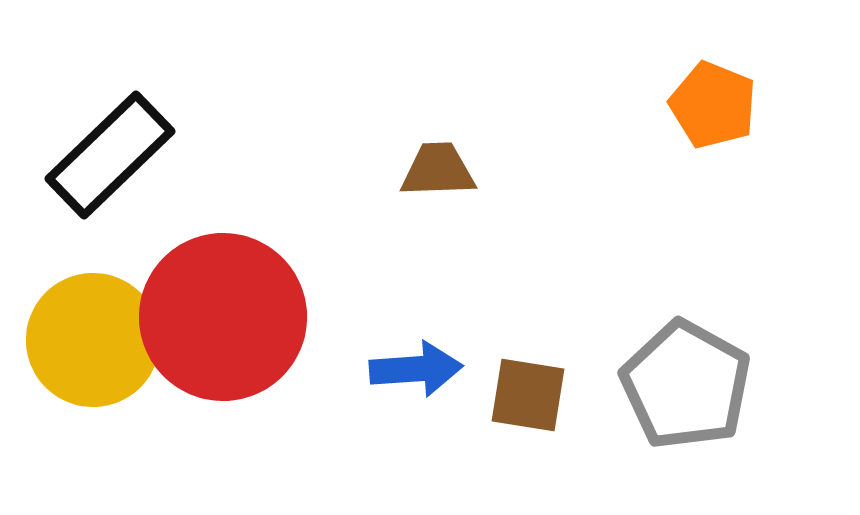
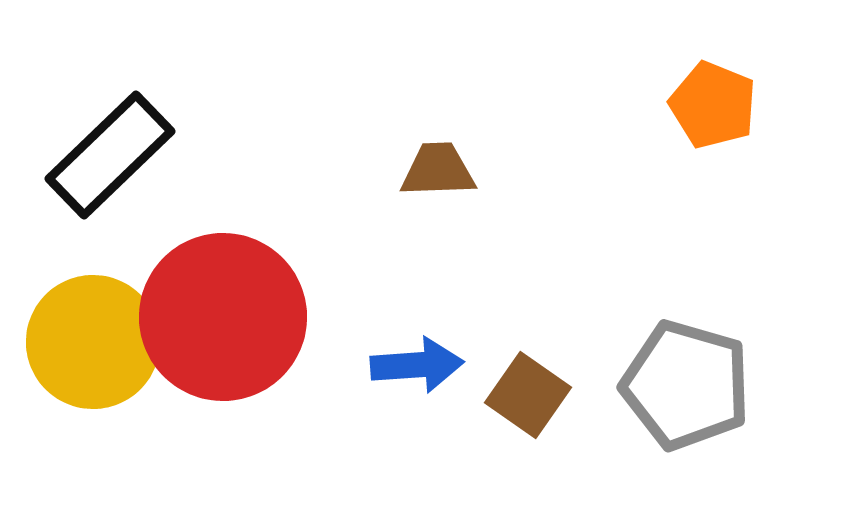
yellow circle: moved 2 px down
blue arrow: moved 1 px right, 4 px up
gray pentagon: rotated 13 degrees counterclockwise
brown square: rotated 26 degrees clockwise
